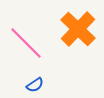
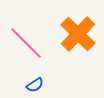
orange cross: moved 5 px down
